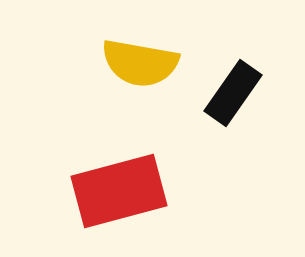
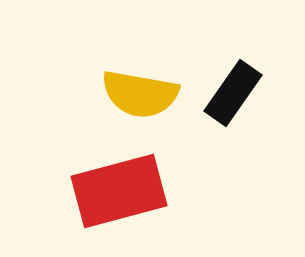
yellow semicircle: moved 31 px down
